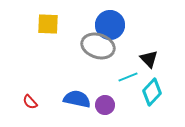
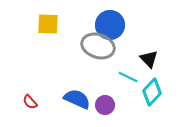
cyan line: rotated 48 degrees clockwise
blue semicircle: rotated 12 degrees clockwise
